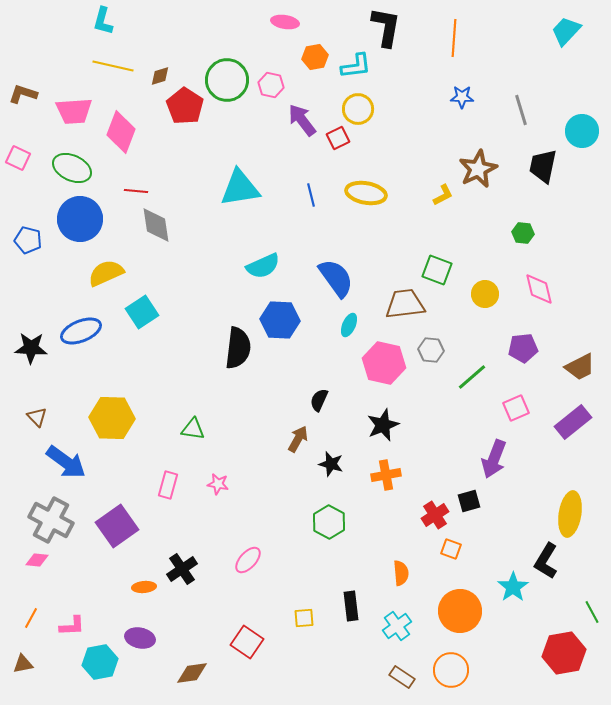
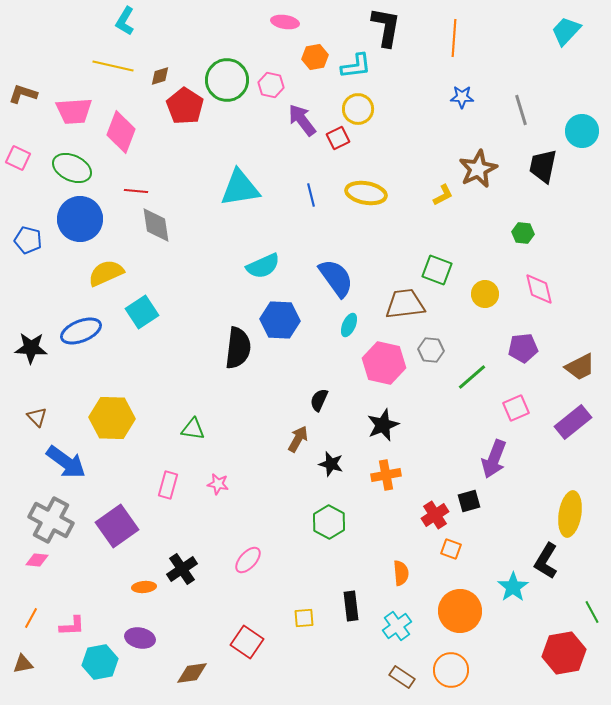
cyan L-shape at (103, 21): moved 22 px right; rotated 16 degrees clockwise
